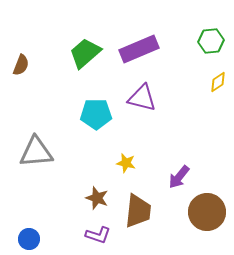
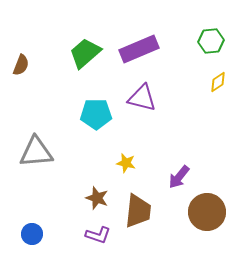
blue circle: moved 3 px right, 5 px up
